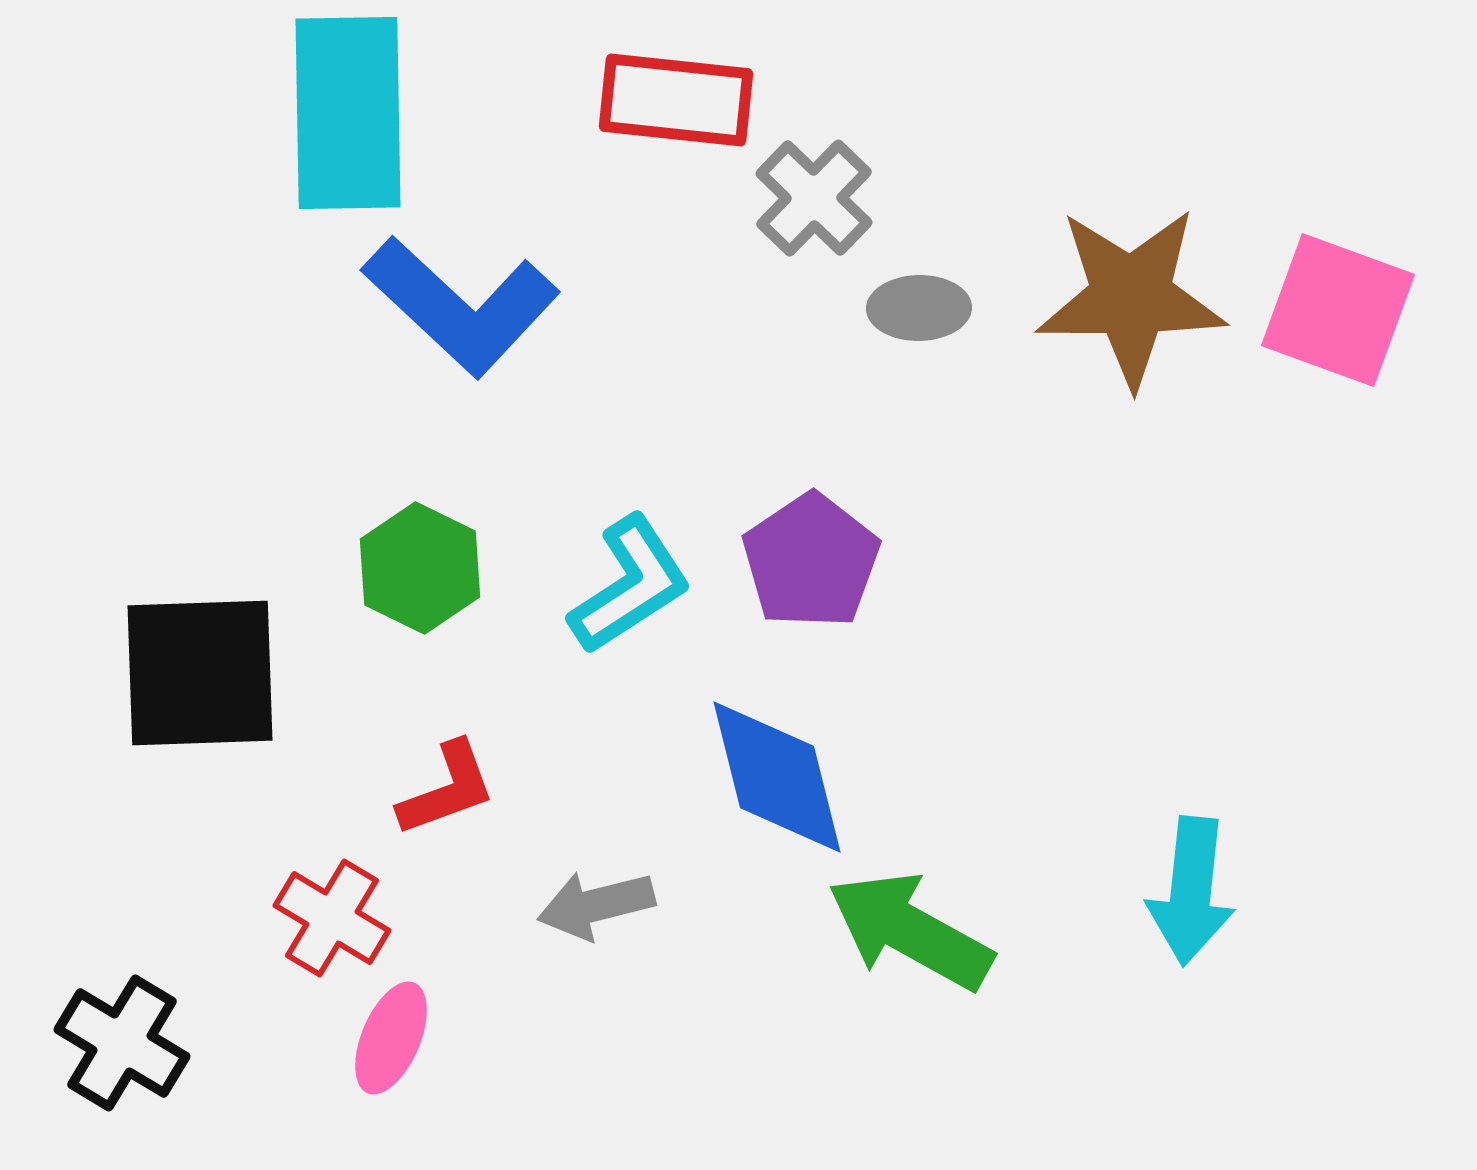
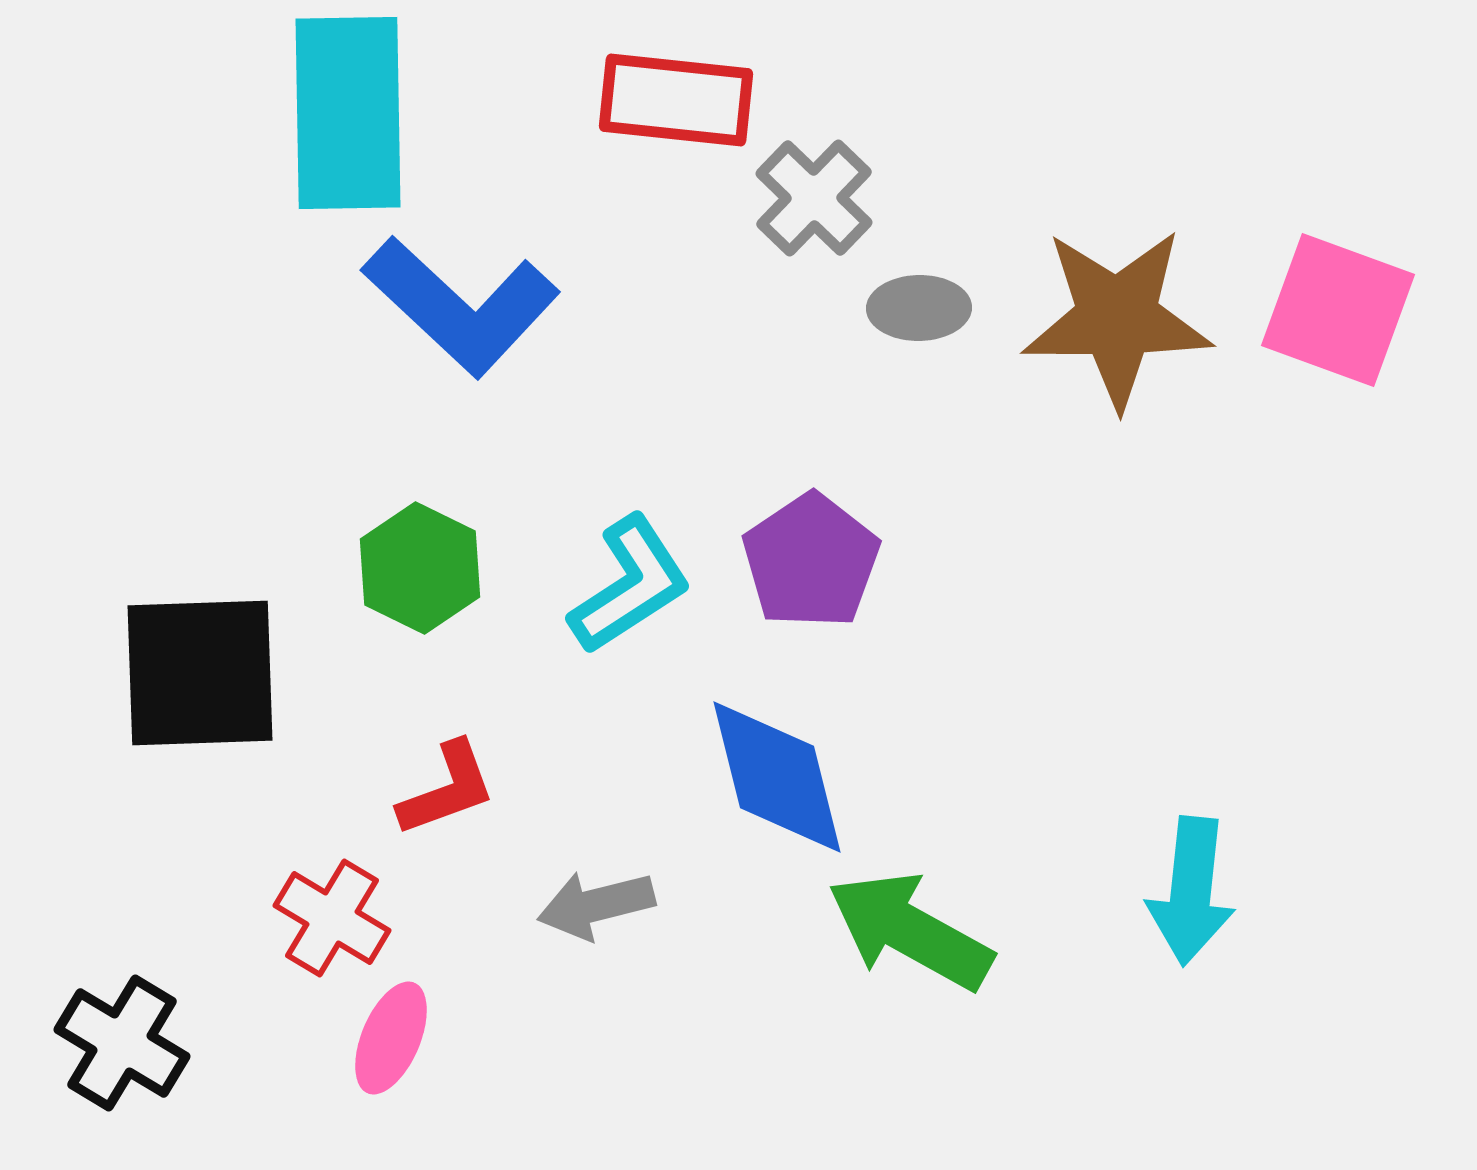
brown star: moved 14 px left, 21 px down
